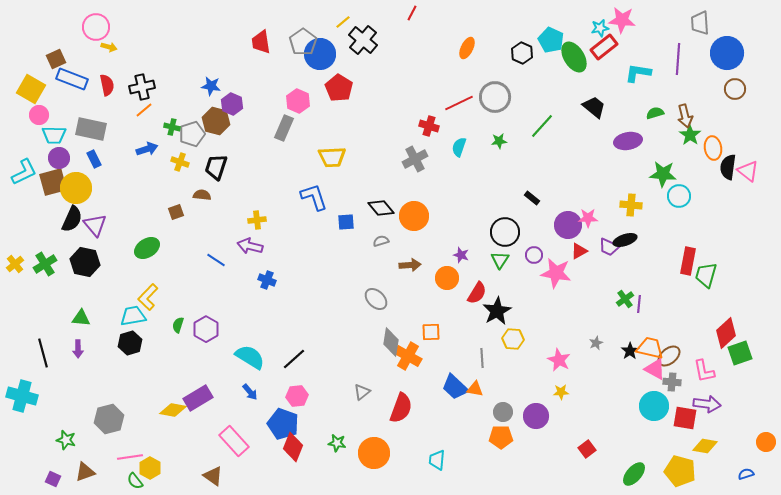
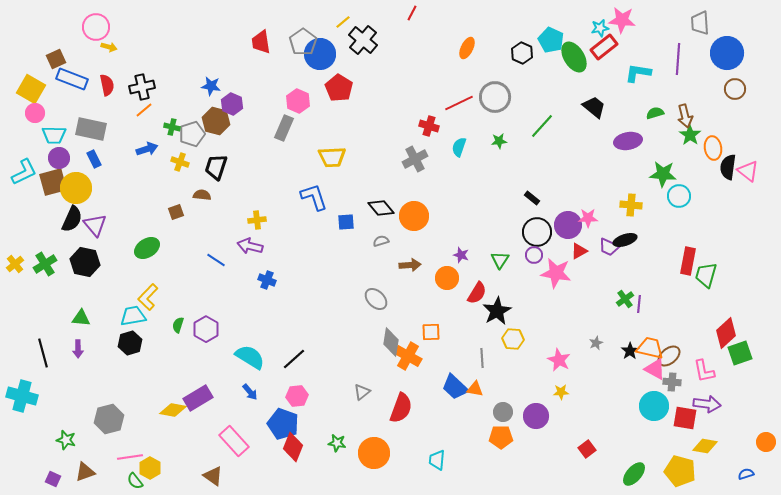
pink circle at (39, 115): moved 4 px left, 2 px up
black circle at (505, 232): moved 32 px right
